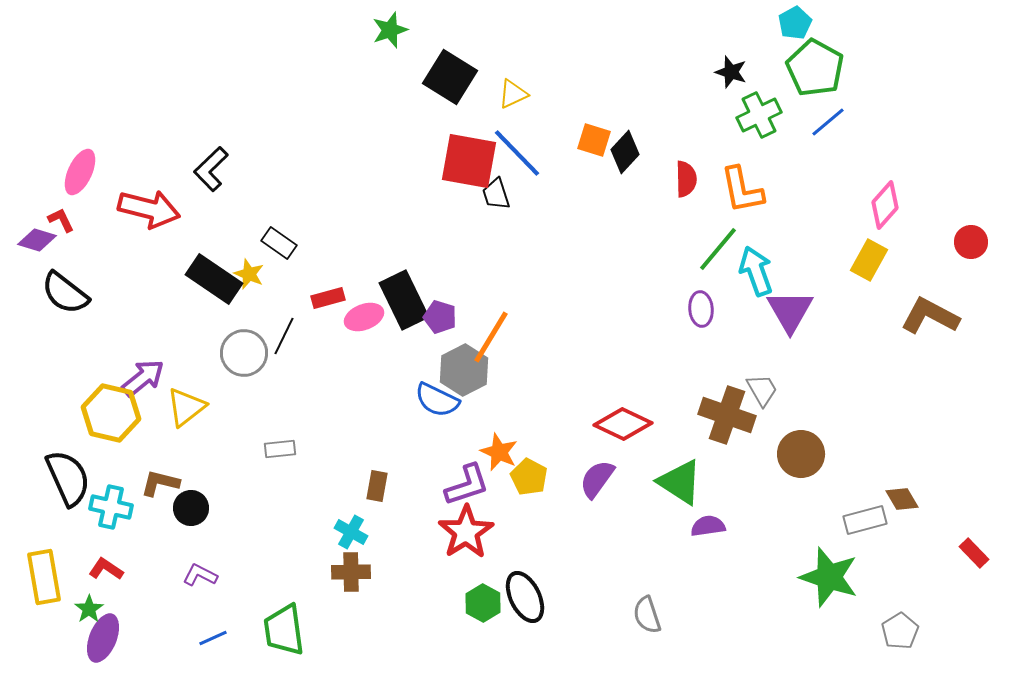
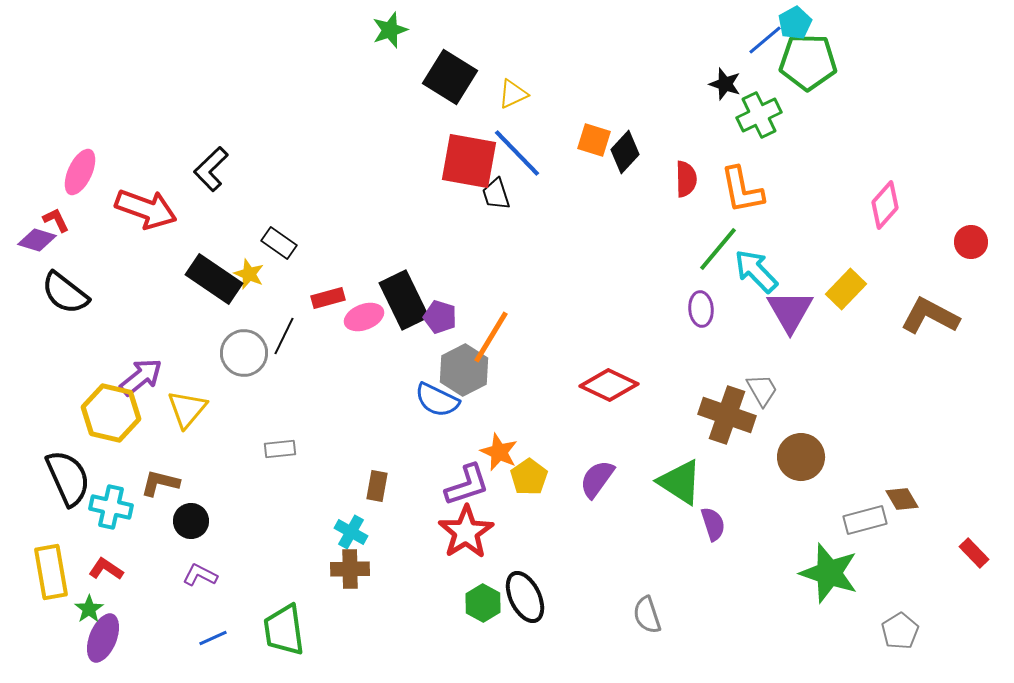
green pentagon at (815, 68): moved 7 px left, 6 px up; rotated 28 degrees counterclockwise
black star at (731, 72): moved 6 px left, 12 px down
blue line at (828, 122): moved 63 px left, 82 px up
red arrow at (149, 209): moved 3 px left; rotated 6 degrees clockwise
red L-shape at (61, 220): moved 5 px left
yellow rectangle at (869, 260): moved 23 px left, 29 px down; rotated 15 degrees clockwise
cyan arrow at (756, 271): rotated 24 degrees counterclockwise
purple arrow at (143, 378): moved 2 px left, 1 px up
yellow triangle at (186, 407): moved 1 px right, 2 px down; rotated 12 degrees counterclockwise
red diamond at (623, 424): moved 14 px left, 39 px up
brown circle at (801, 454): moved 3 px down
yellow pentagon at (529, 477): rotated 9 degrees clockwise
black circle at (191, 508): moved 13 px down
purple semicircle at (708, 526): moved 5 px right, 2 px up; rotated 80 degrees clockwise
brown cross at (351, 572): moved 1 px left, 3 px up
yellow rectangle at (44, 577): moved 7 px right, 5 px up
green star at (829, 577): moved 4 px up
